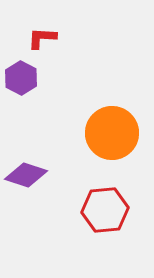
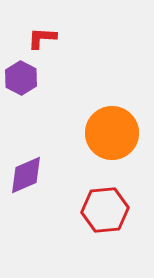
purple diamond: rotated 42 degrees counterclockwise
